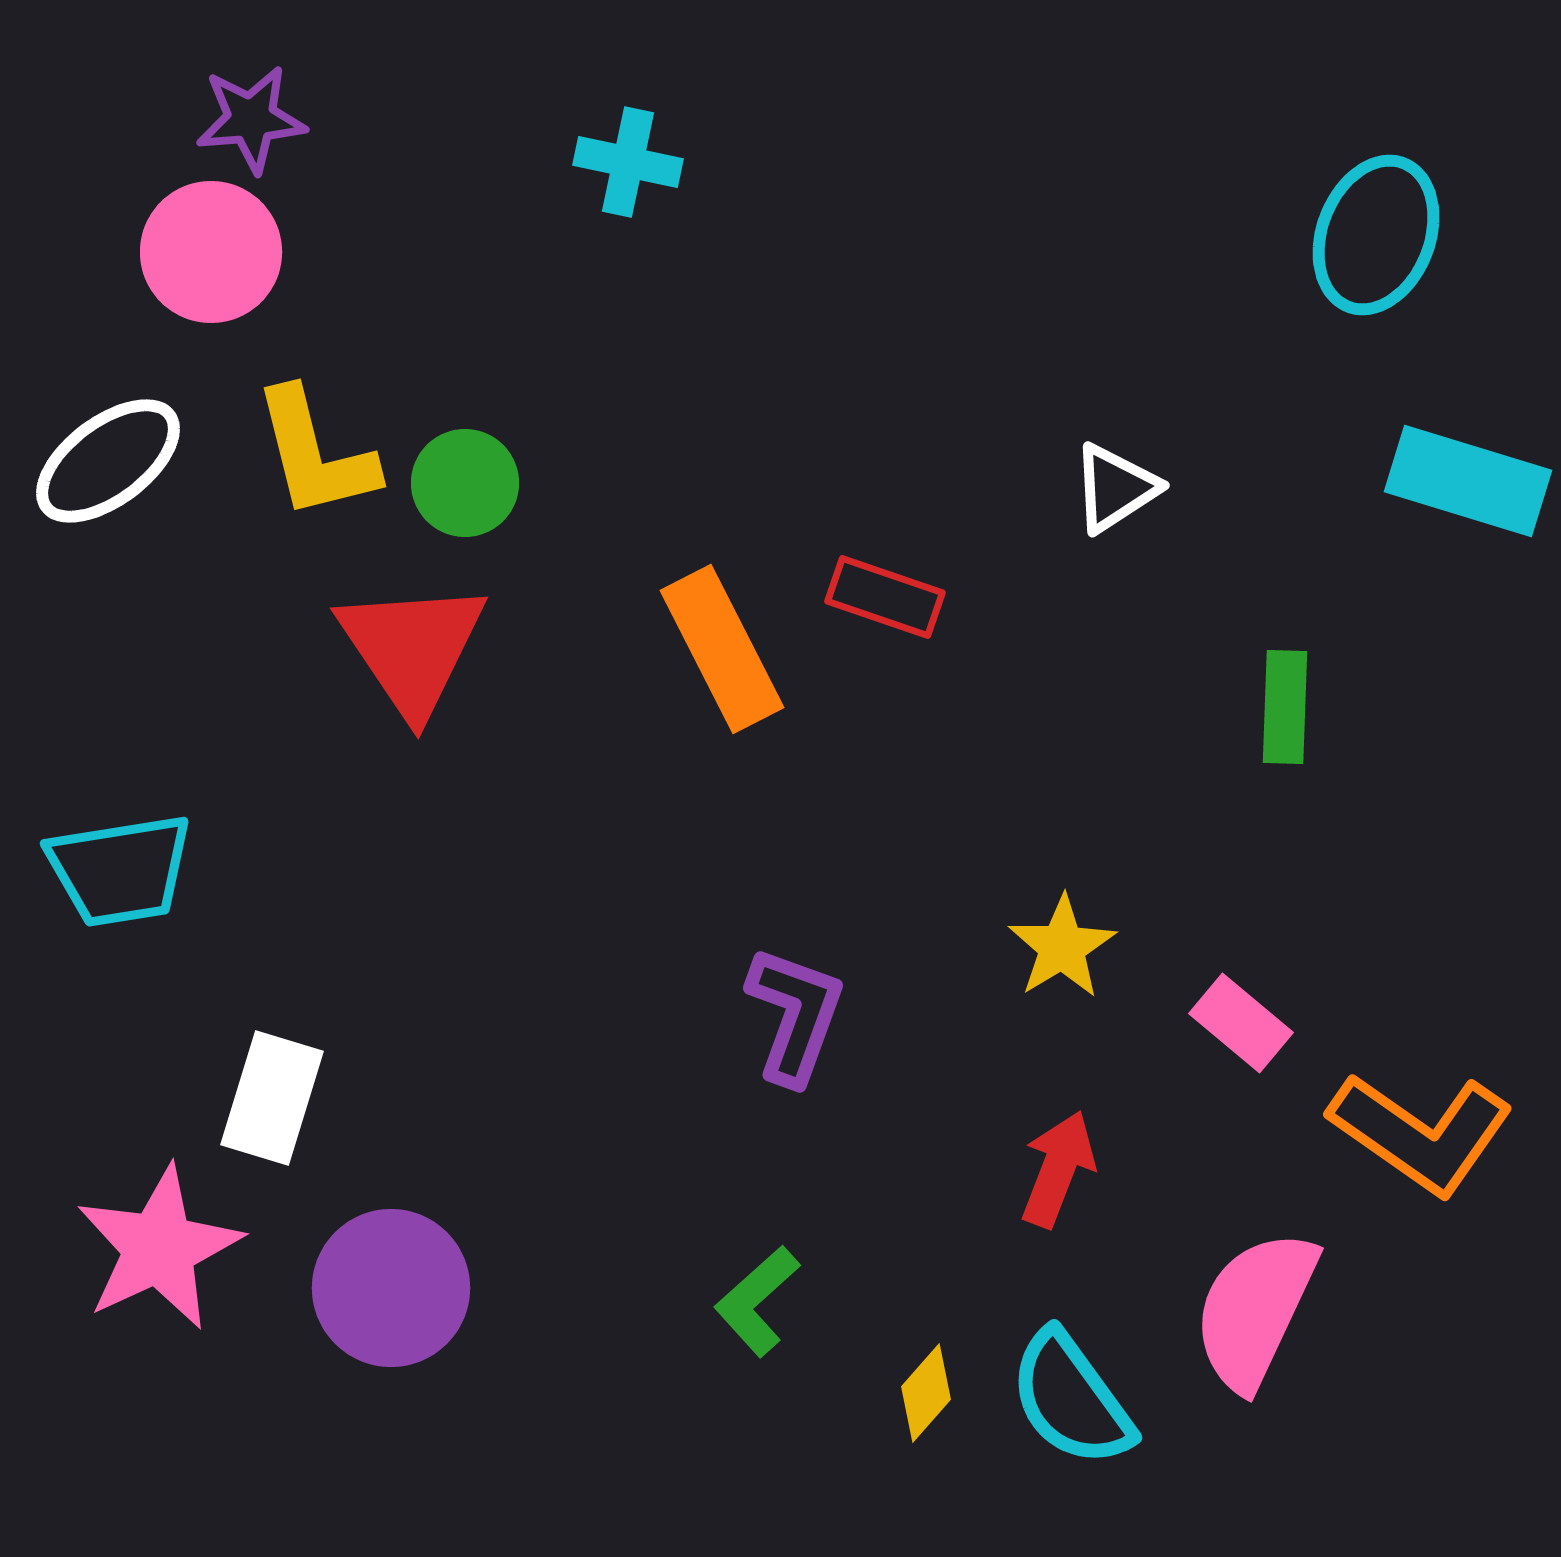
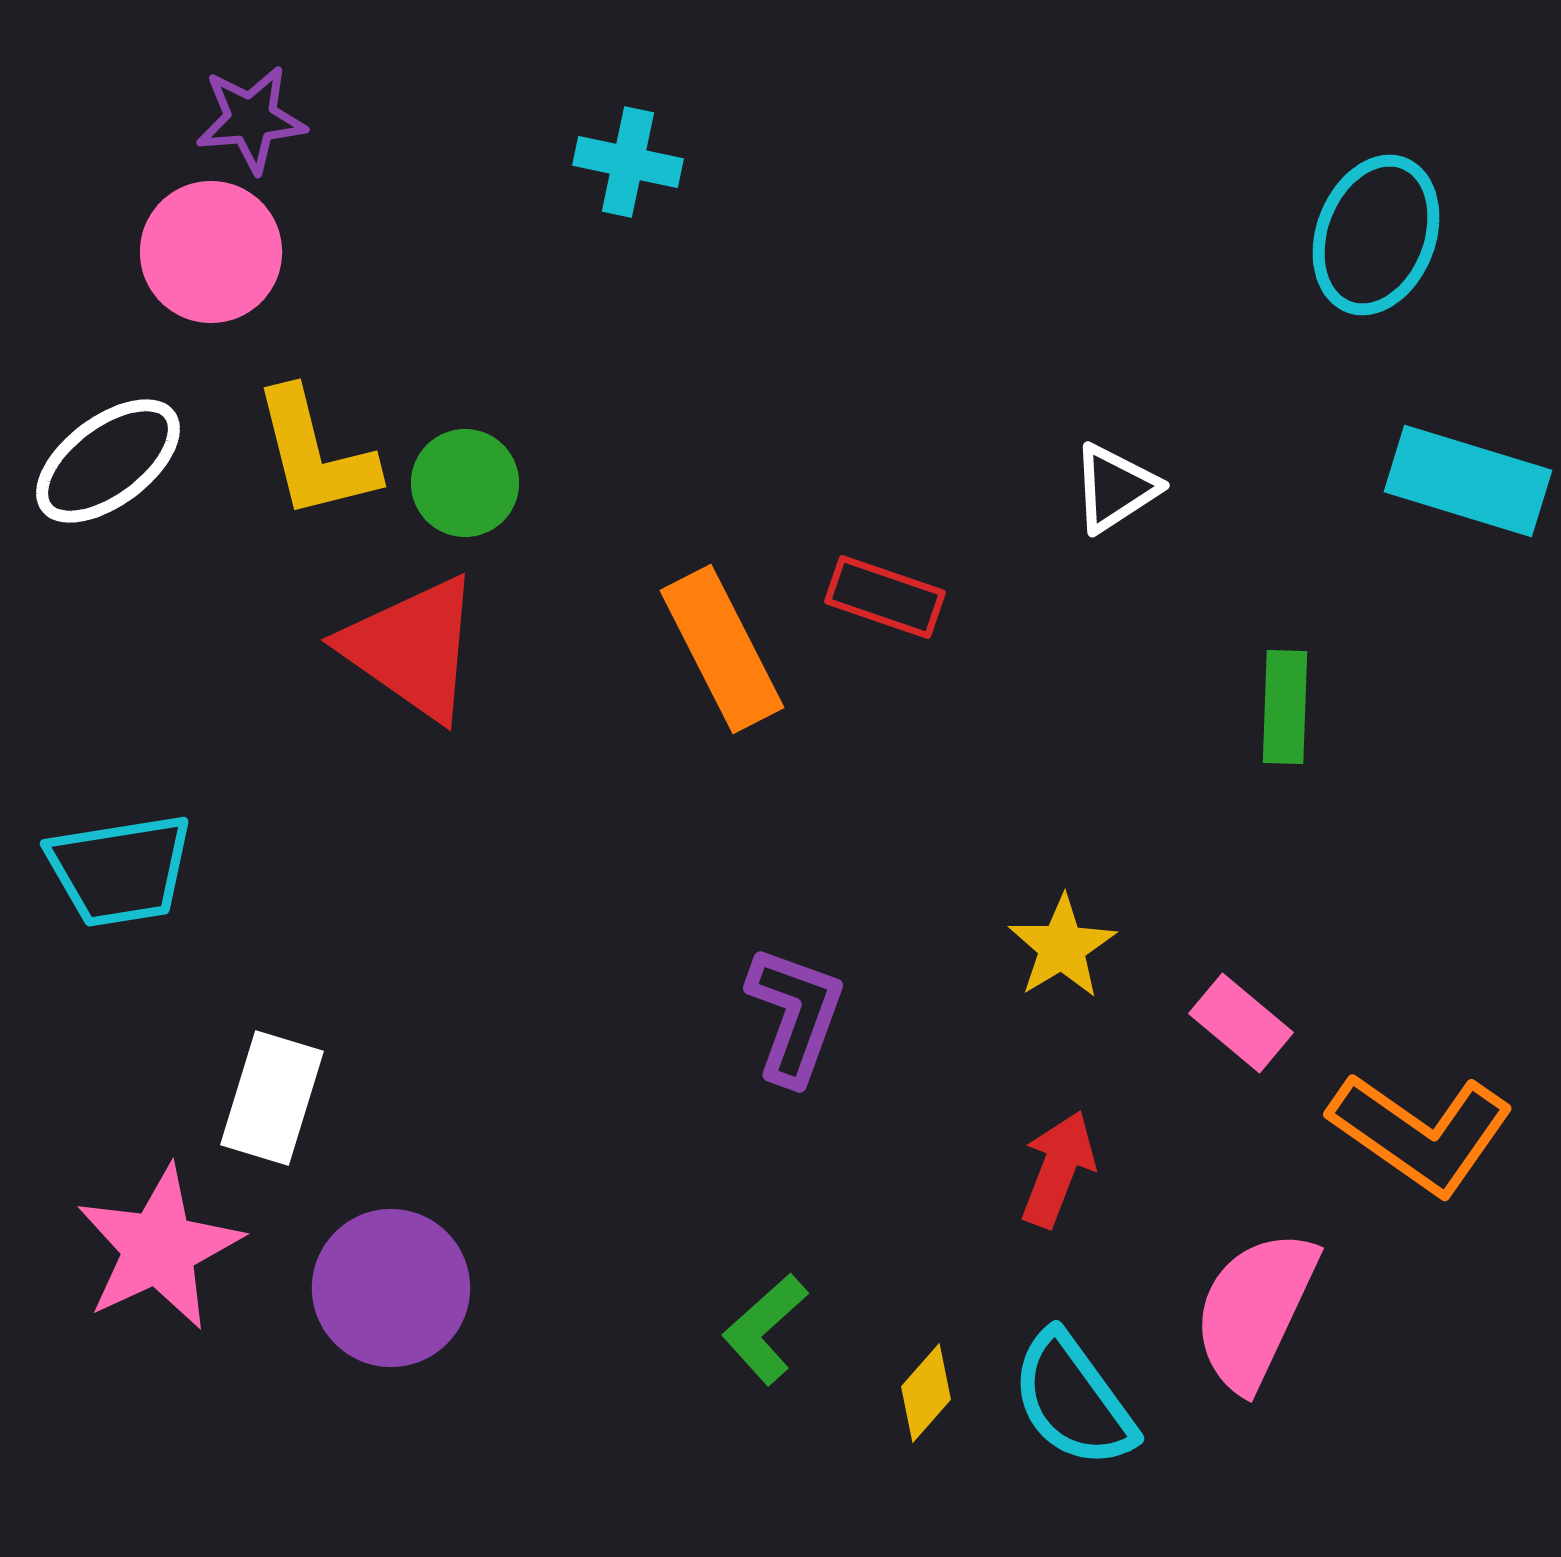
red triangle: rotated 21 degrees counterclockwise
green L-shape: moved 8 px right, 28 px down
cyan semicircle: moved 2 px right, 1 px down
